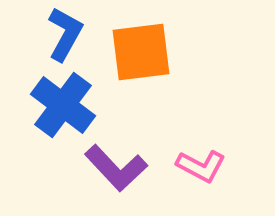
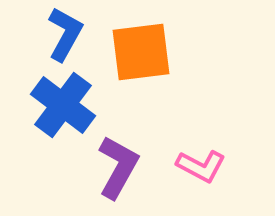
purple L-shape: moved 2 px right, 1 px up; rotated 108 degrees counterclockwise
